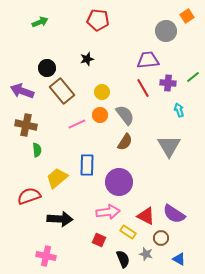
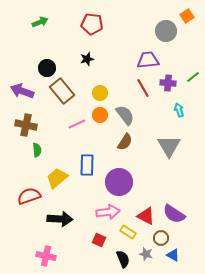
red pentagon: moved 6 px left, 4 px down
yellow circle: moved 2 px left, 1 px down
blue triangle: moved 6 px left, 4 px up
